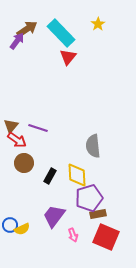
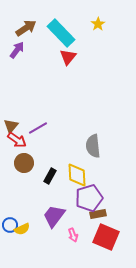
brown arrow: moved 1 px left, 1 px up
purple arrow: moved 9 px down
purple line: rotated 48 degrees counterclockwise
